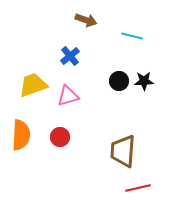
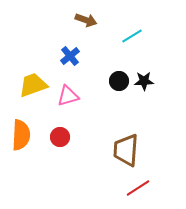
cyan line: rotated 45 degrees counterclockwise
brown trapezoid: moved 3 px right, 1 px up
red line: rotated 20 degrees counterclockwise
